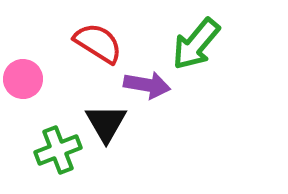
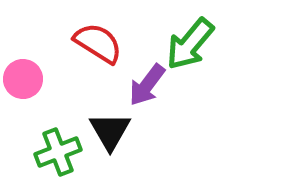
green arrow: moved 6 px left
purple arrow: rotated 117 degrees clockwise
black triangle: moved 4 px right, 8 px down
green cross: moved 2 px down
